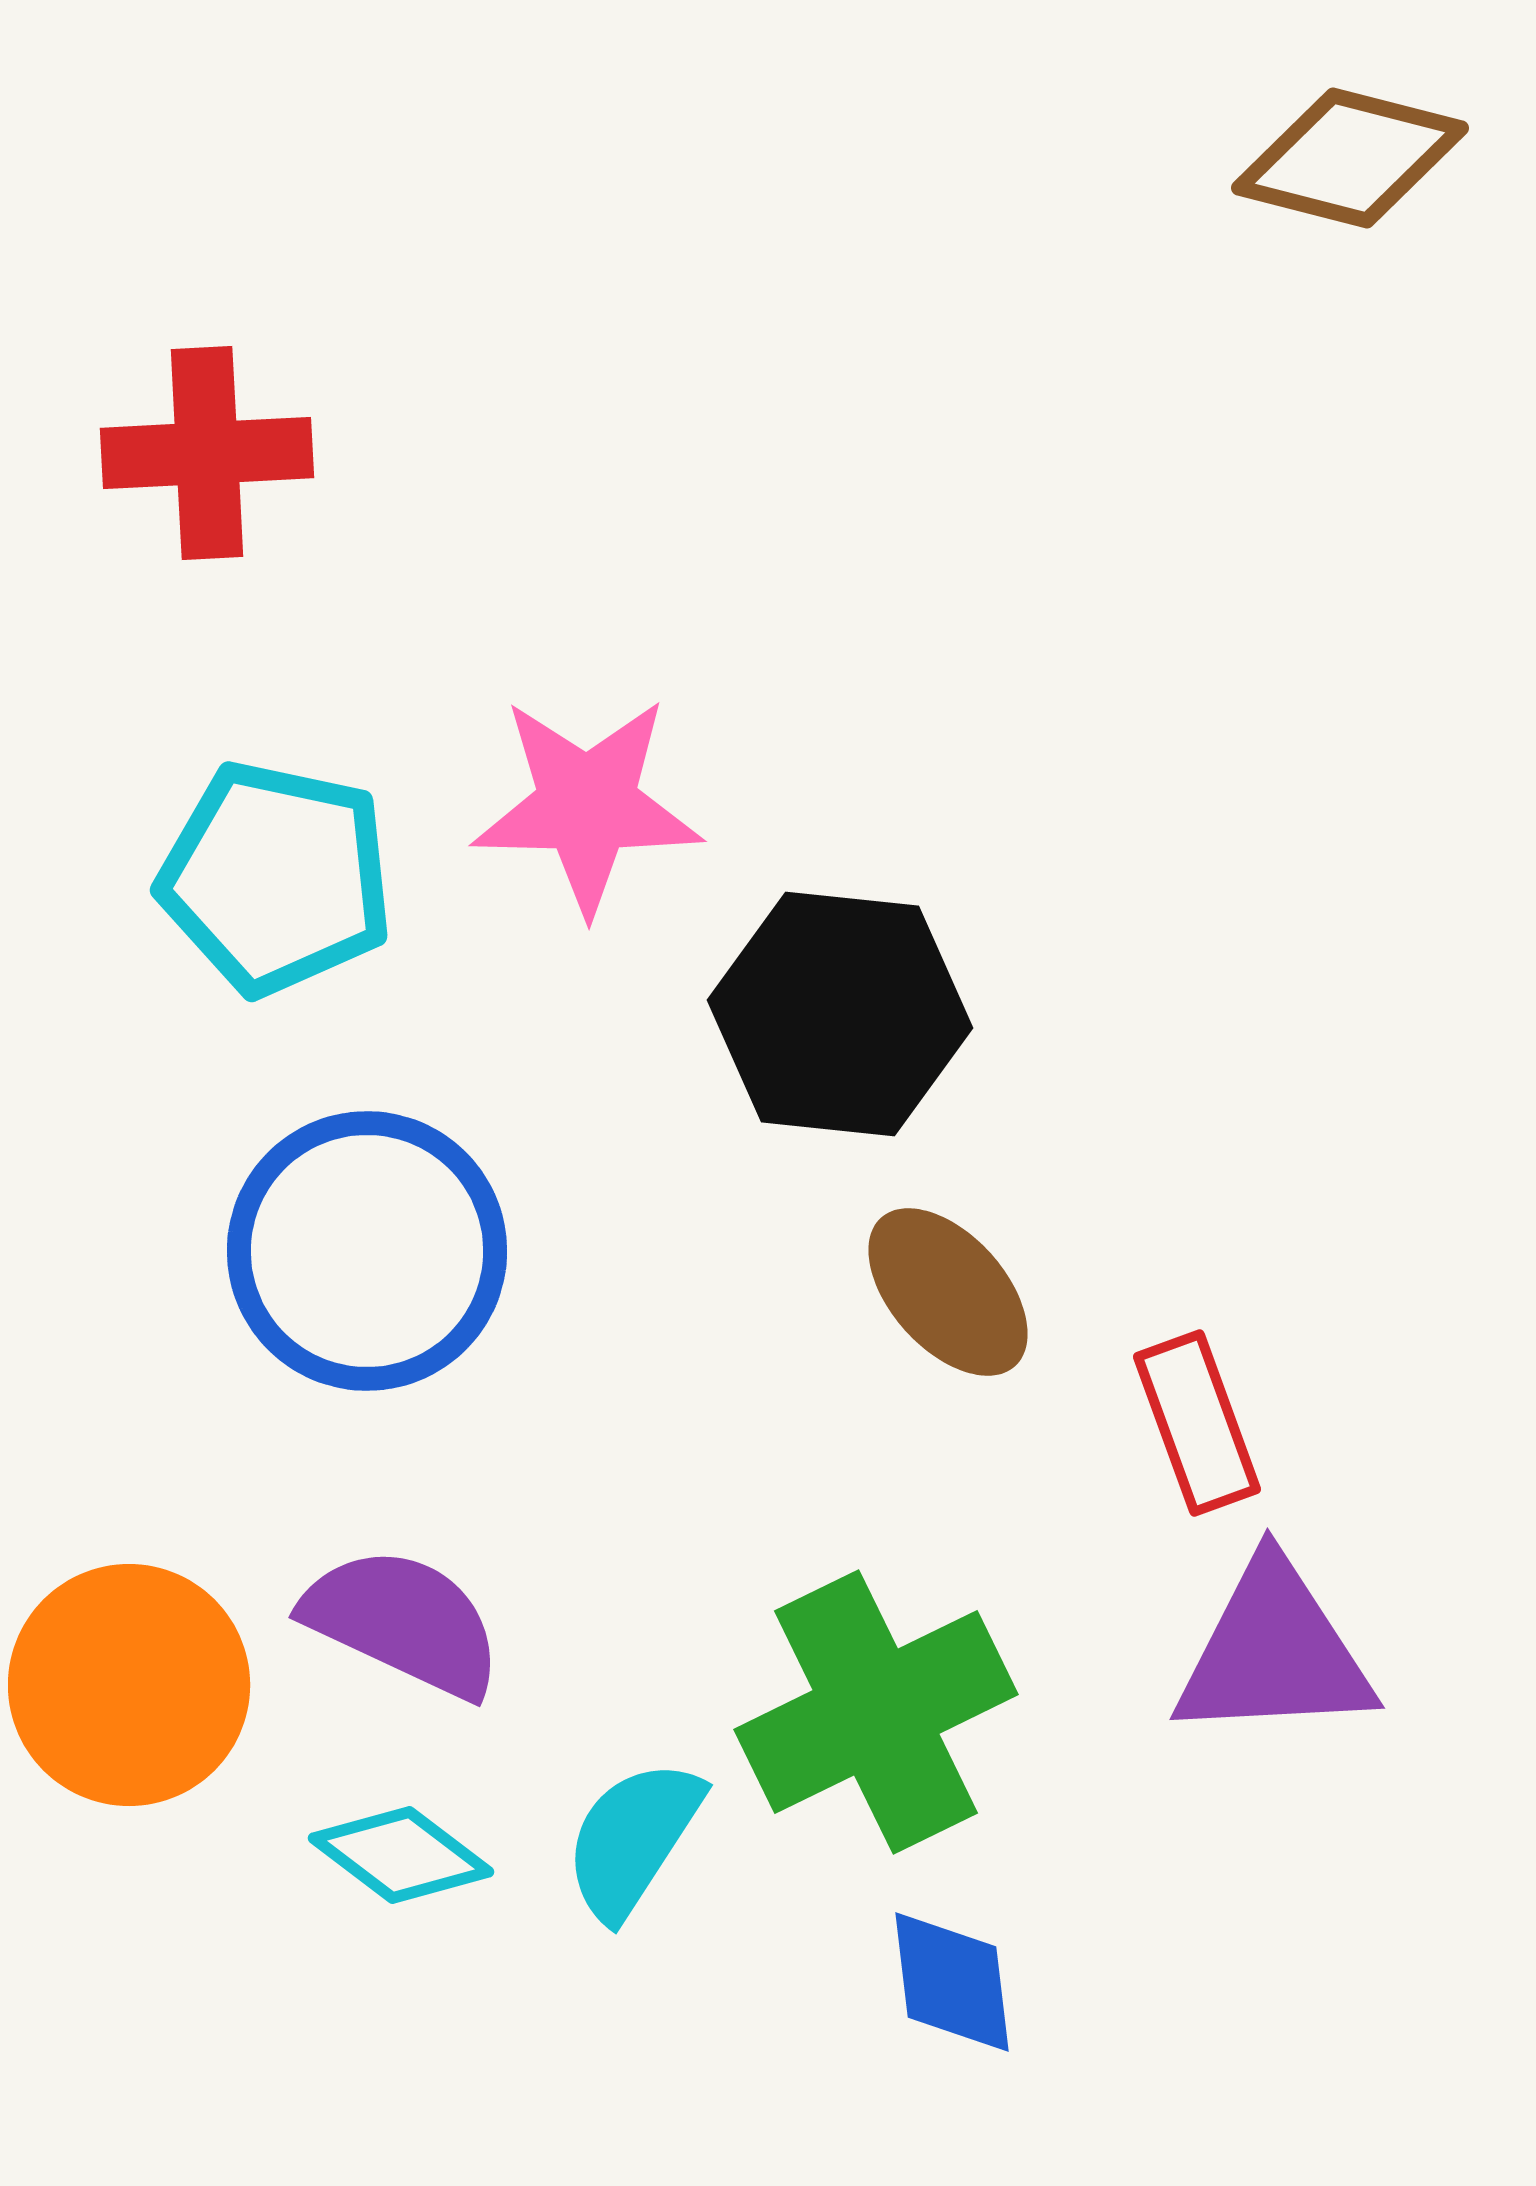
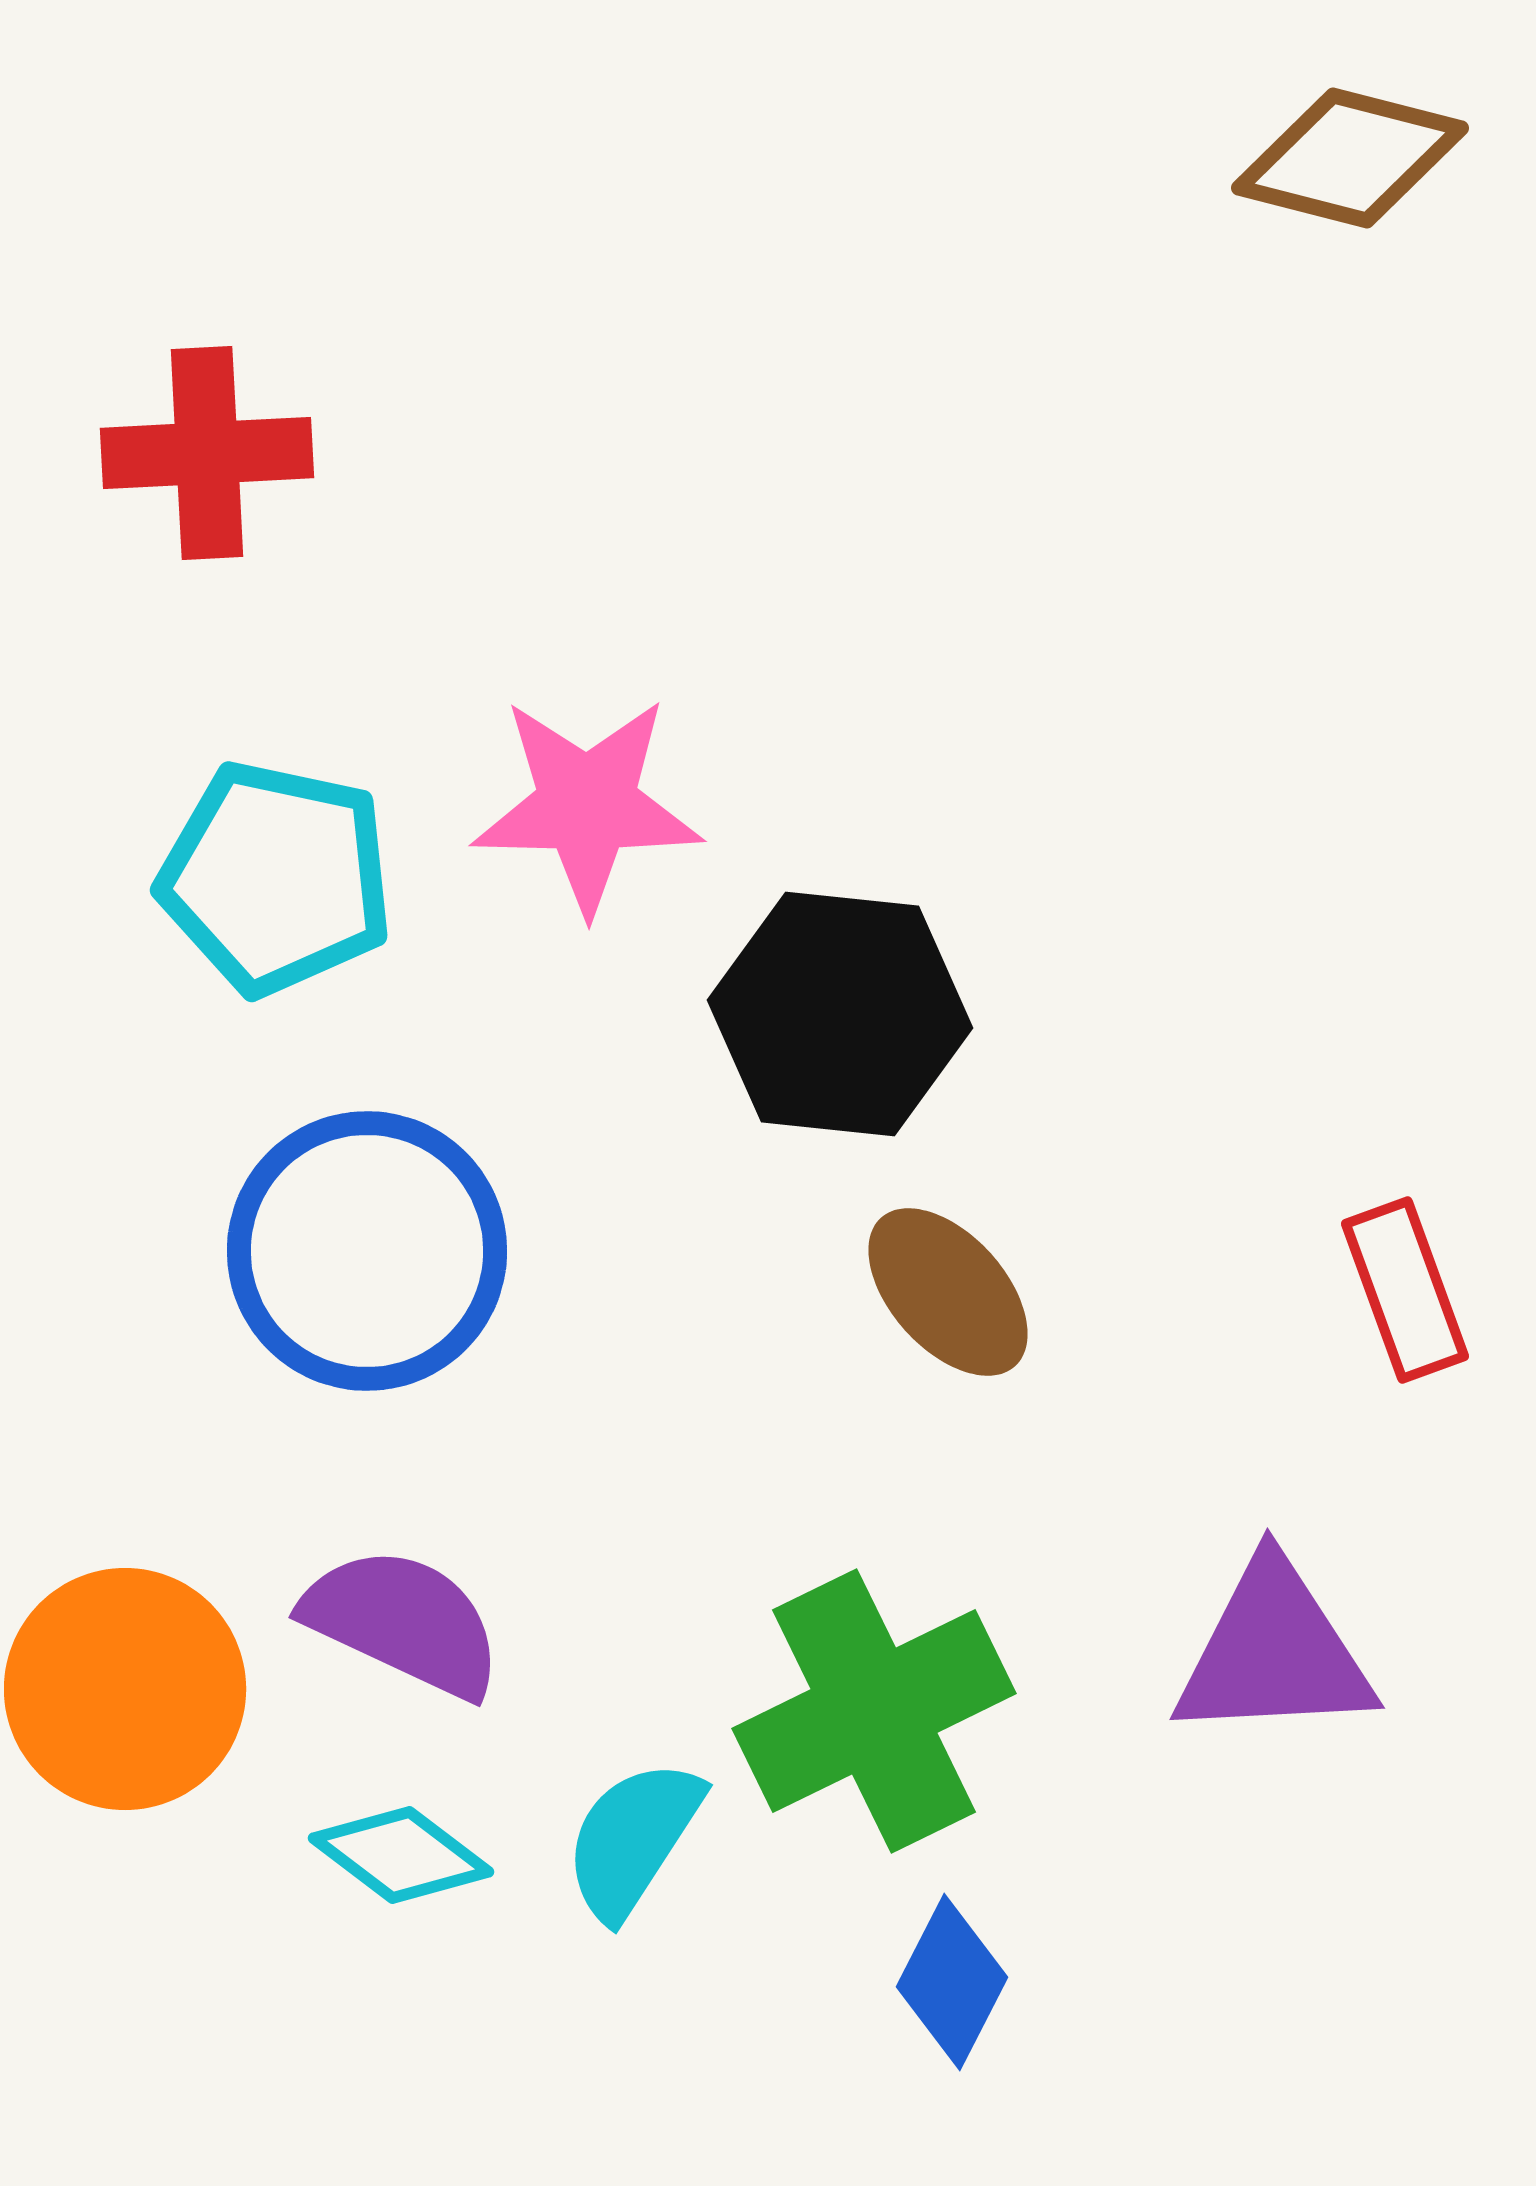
red rectangle: moved 208 px right, 133 px up
orange circle: moved 4 px left, 4 px down
green cross: moved 2 px left, 1 px up
blue diamond: rotated 34 degrees clockwise
